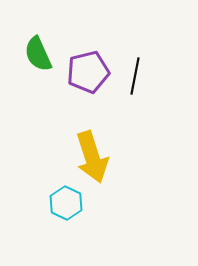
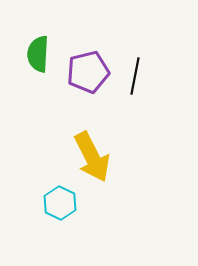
green semicircle: rotated 27 degrees clockwise
yellow arrow: rotated 9 degrees counterclockwise
cyan hexagon: moved 6 px left
